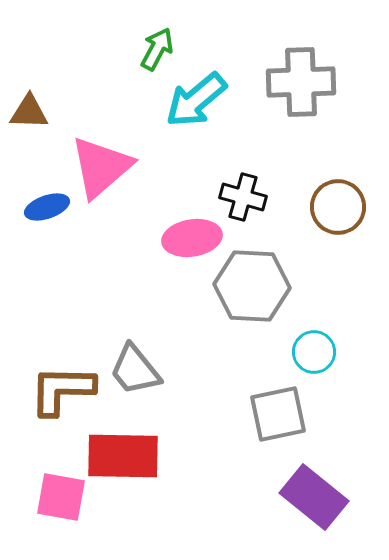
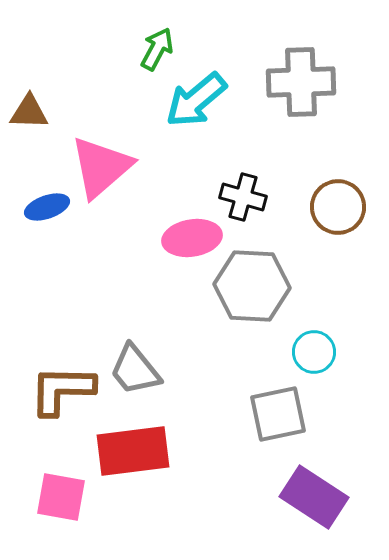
red rectangle: moved 10 px right, 5 px up; rotated 8 degrees counterclockwise
purple rectangle: rotated 6 degrees counterclockwise
